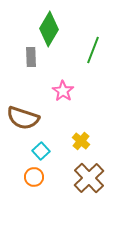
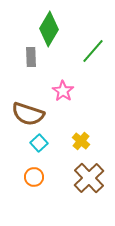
green line: moved 1 px down; rotated 20 degrees clockwise
brown semicircle: moved 5 px right, 4 px up
cyan square: moved 2 px left, 8 px up
